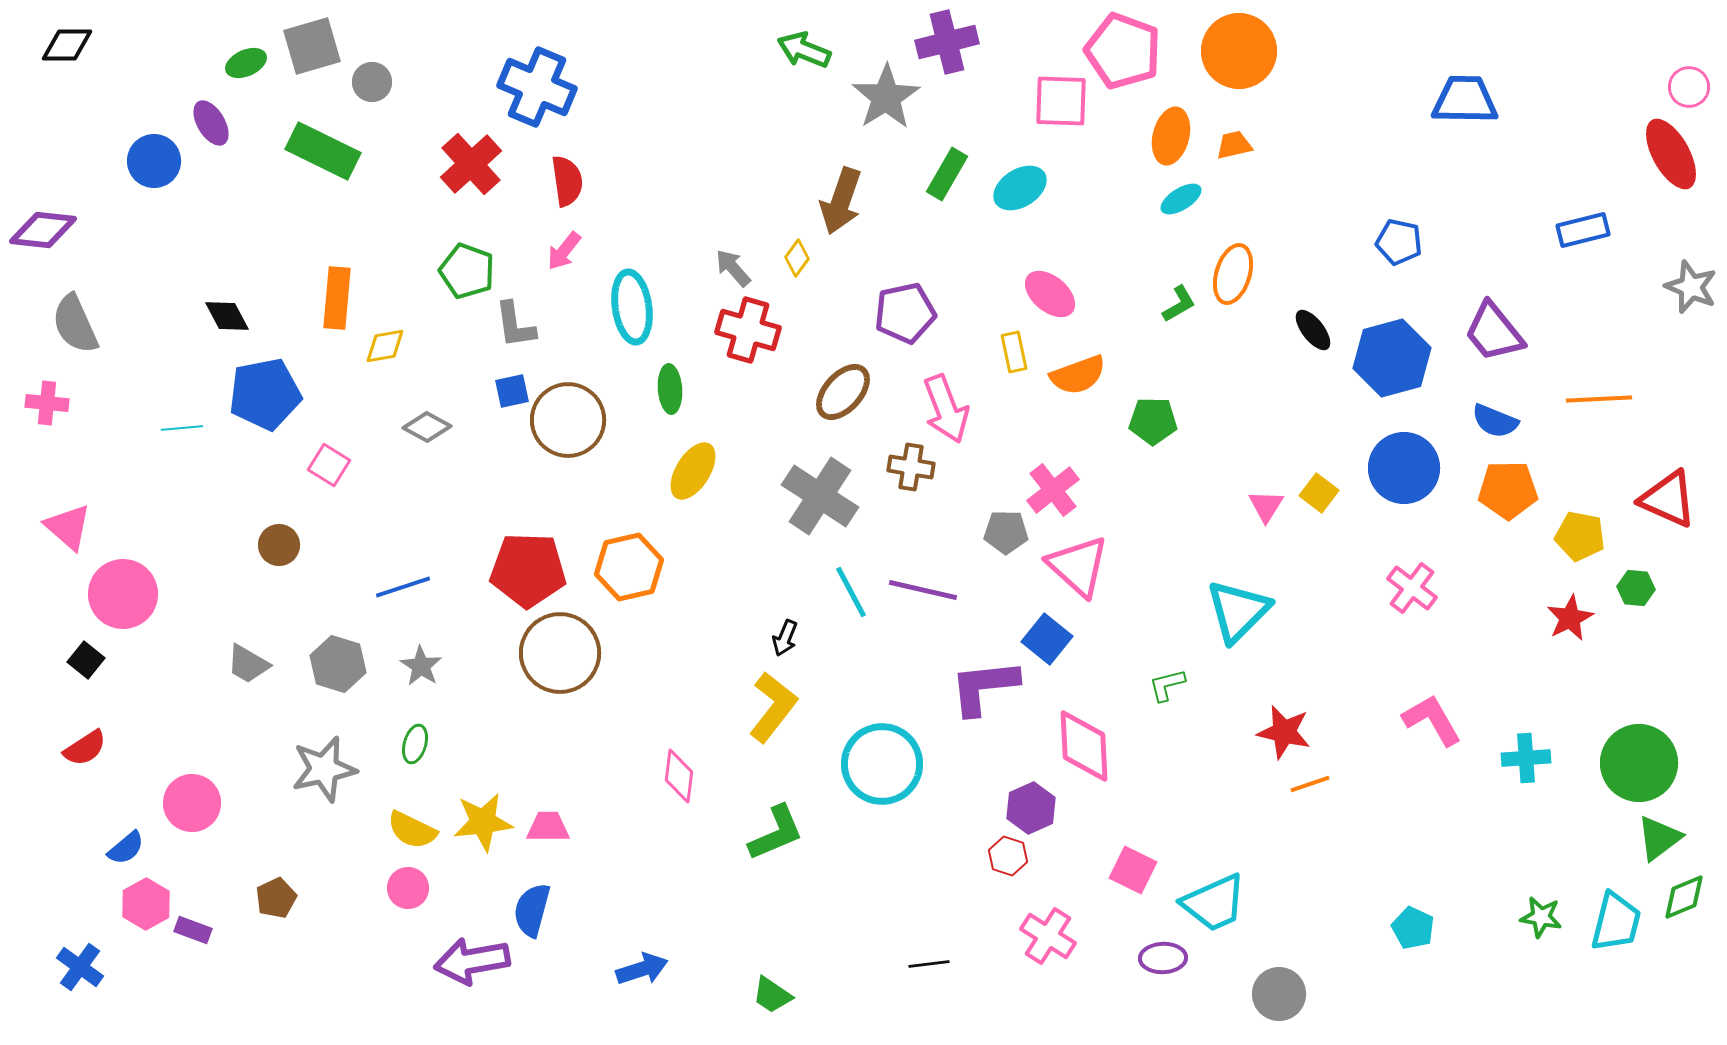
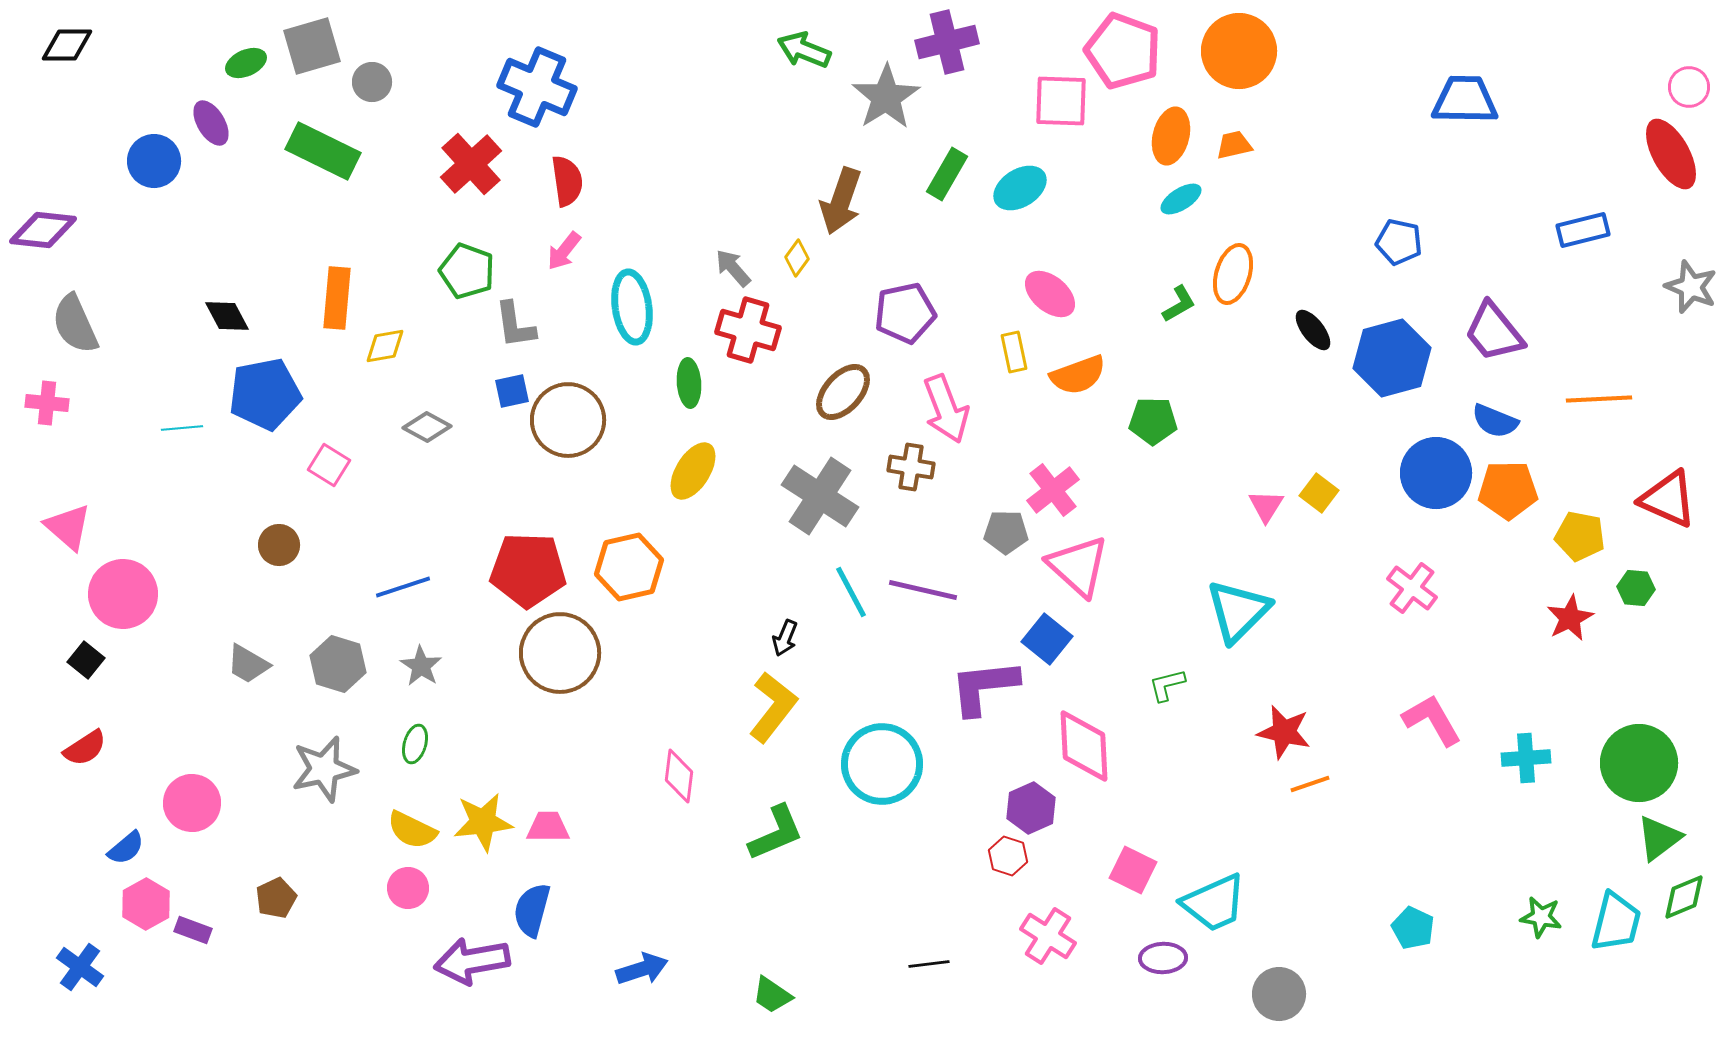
green ellipse at (670, 389): moved 19 px right, 6 px up
blue circle at (1404, 468): moved 32 px right, 5 px down
